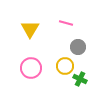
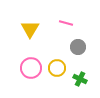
yellow circle: moved 8 px left, 2 px down
